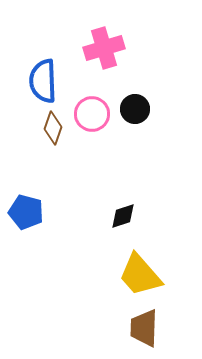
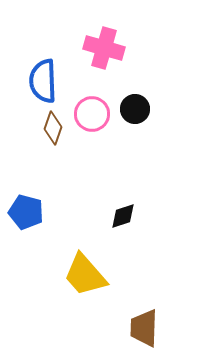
pink cross: rotated 33 degrees clockwise
yellow trapezoid: moved 55 px left
